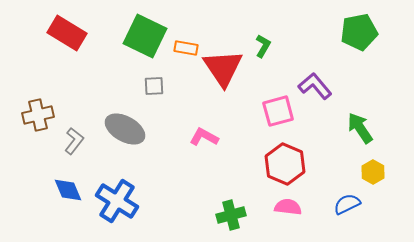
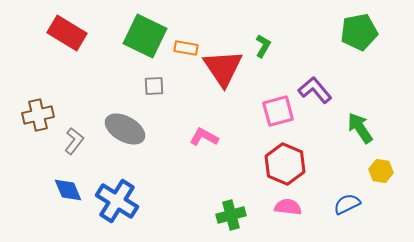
purple L-shape: moved 4 px down
yellow hexagon: moved 8 px right, 1 px up; rotated 20 degrees counterclockwise
